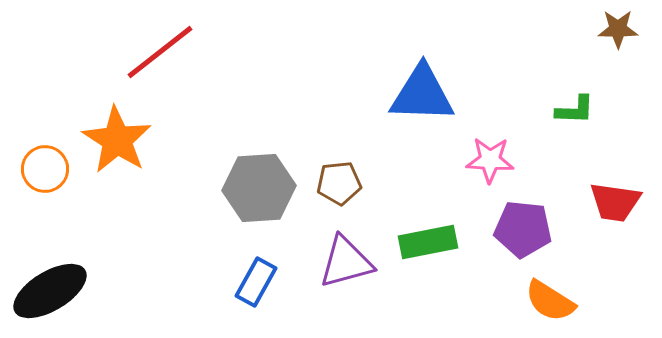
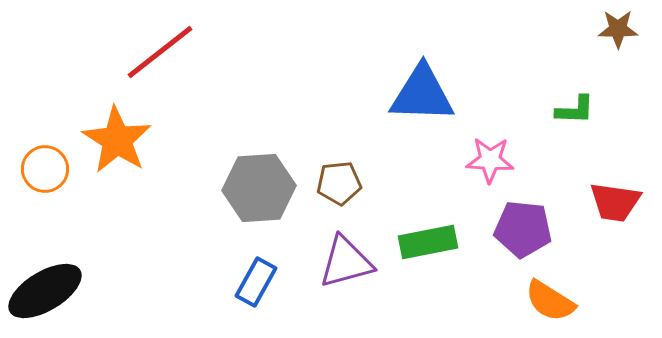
black ellipse: moved 5 px left
